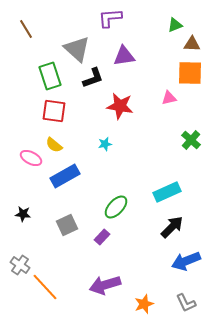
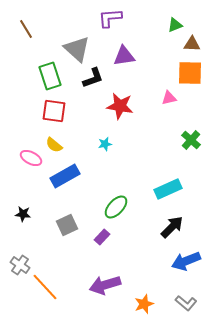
cyan rectangle: moved 1 px right, 3 px up
gray L-shape: rotated 25 degrees counterclockwise
